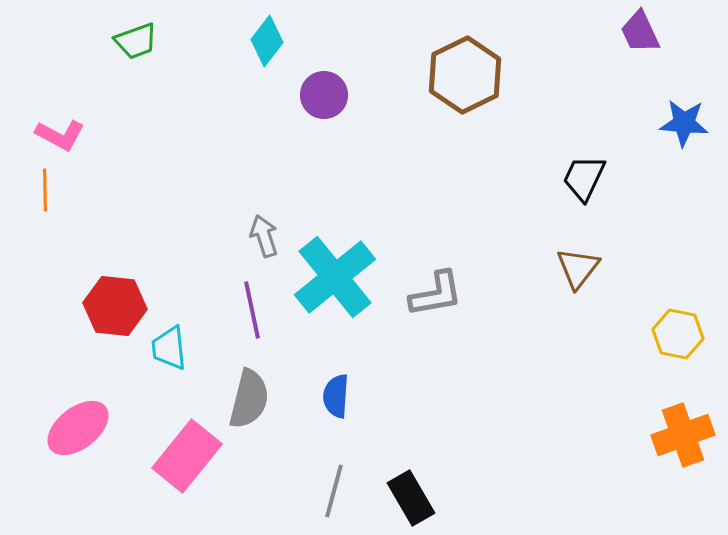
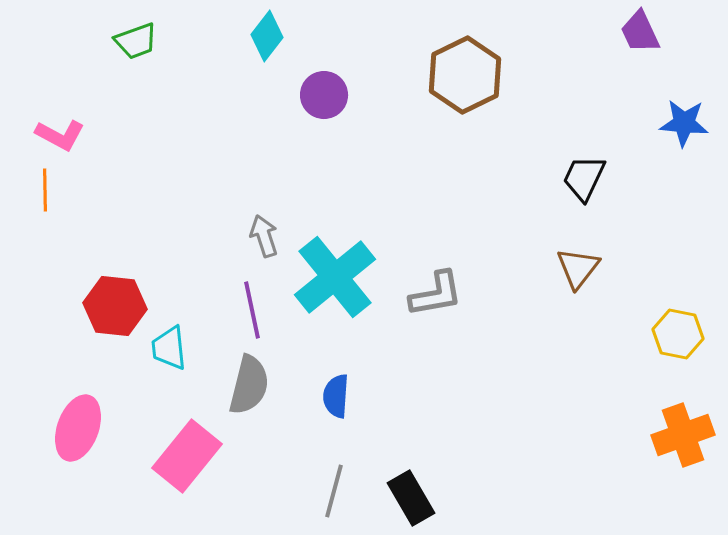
cyan diamond: moved 5 px up
gray semicircle: moved 14 px up
pink ellipse: rotated 32 degrees counterclockwise
